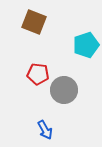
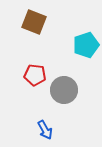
red pentagon: moved 3 px left, 1 px down
